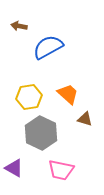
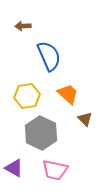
brown arrow: moved 4 px right; rotated 14 degrees counterclockwise
blue semicircle: moved 1 px right, 9 px down; rotated 96 degrees clockwise
yellow hexagon: moved 2 px left, 1 px up
brown triangle: rotated 28 degrees clockwise
pink trapezoid: moved 6 px left
